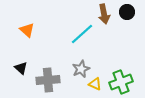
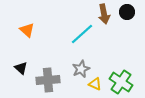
green cross: rotated 35 degrees counterclockwise
